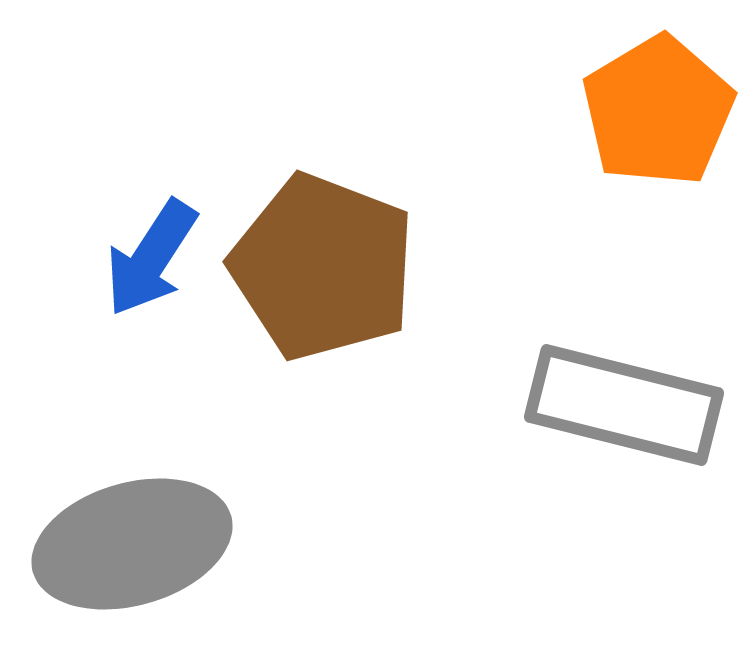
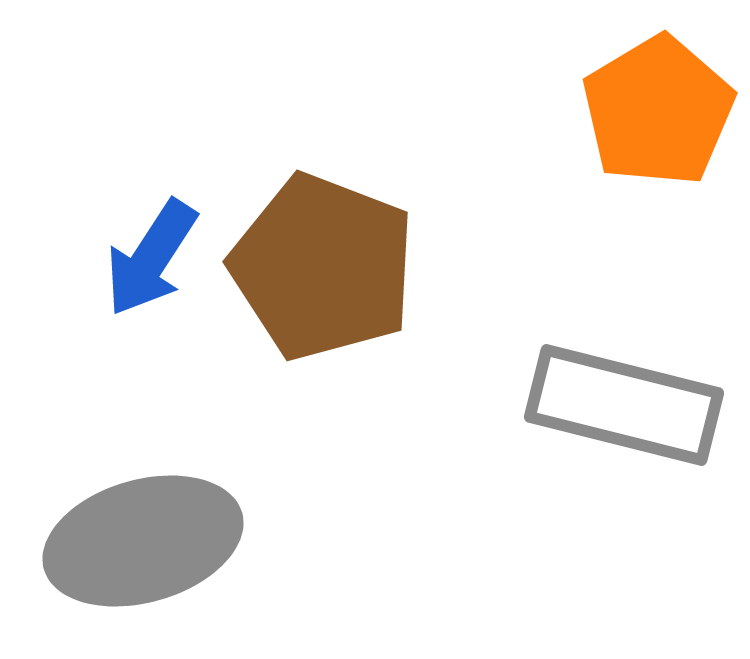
gray ellipse: moved 11 px right, 3 px up
